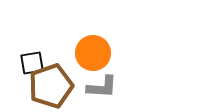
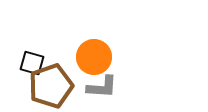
orange circle: moved 1 px right, 4 px down
black square: rotated 25 degrees clockwise
